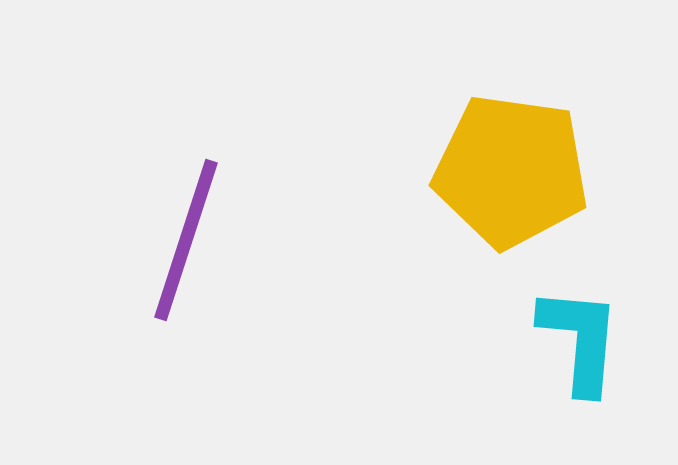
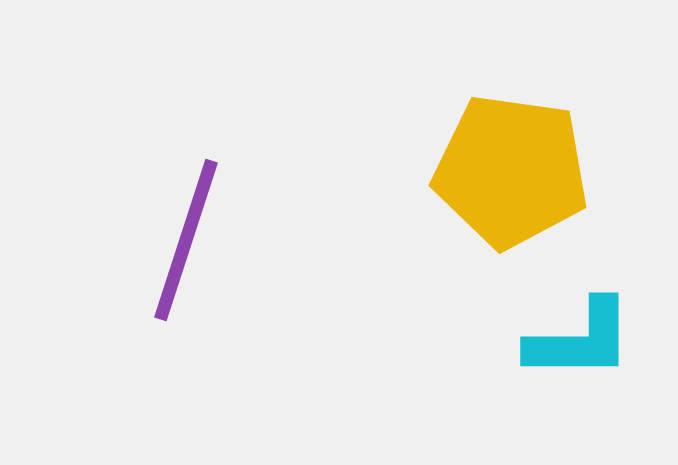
cyan L-shape: rotated 85 degrees clockwise
